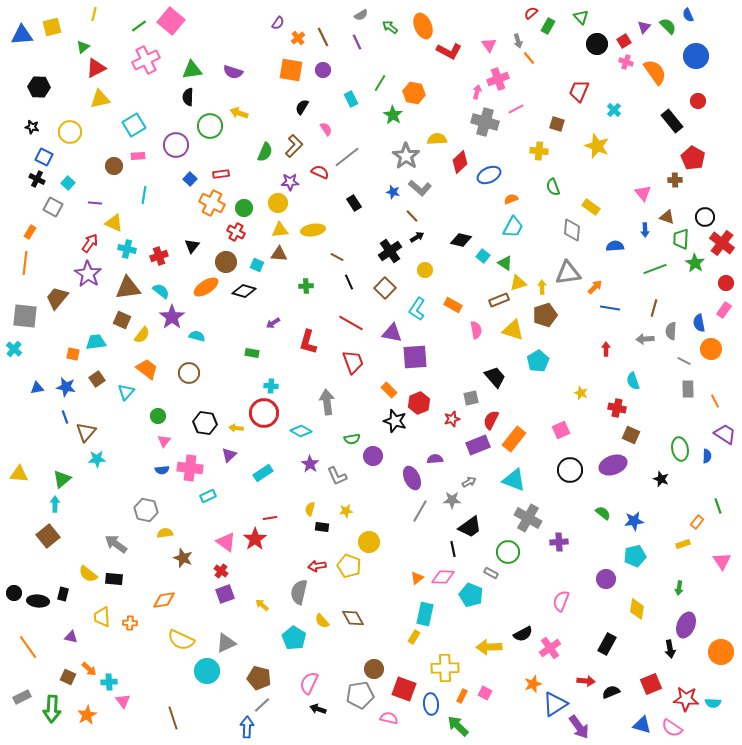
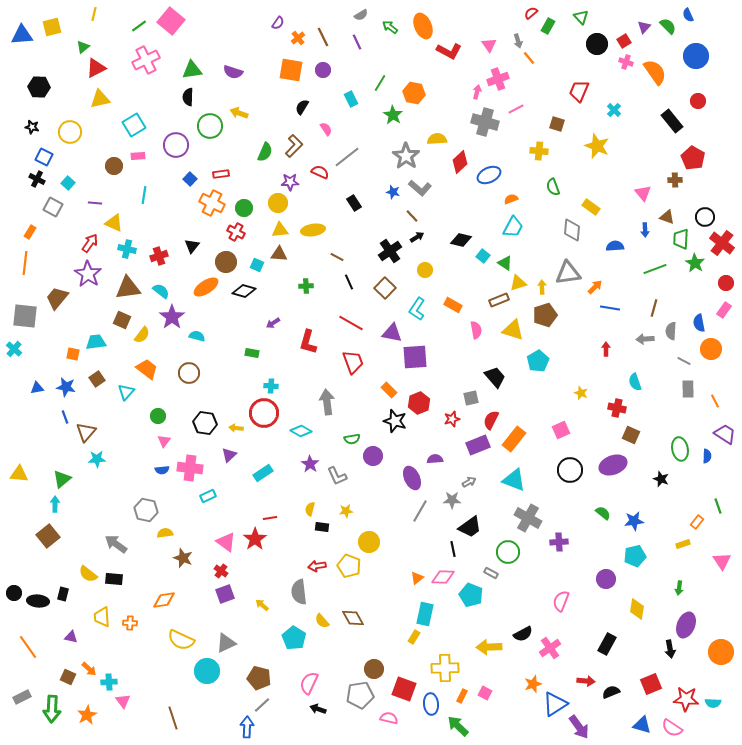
cyan semicircle at (633, 381): moved 2 px right, 1 px down
gray semicircle at (299, 592): rotated 20 degrees counterclockwise
